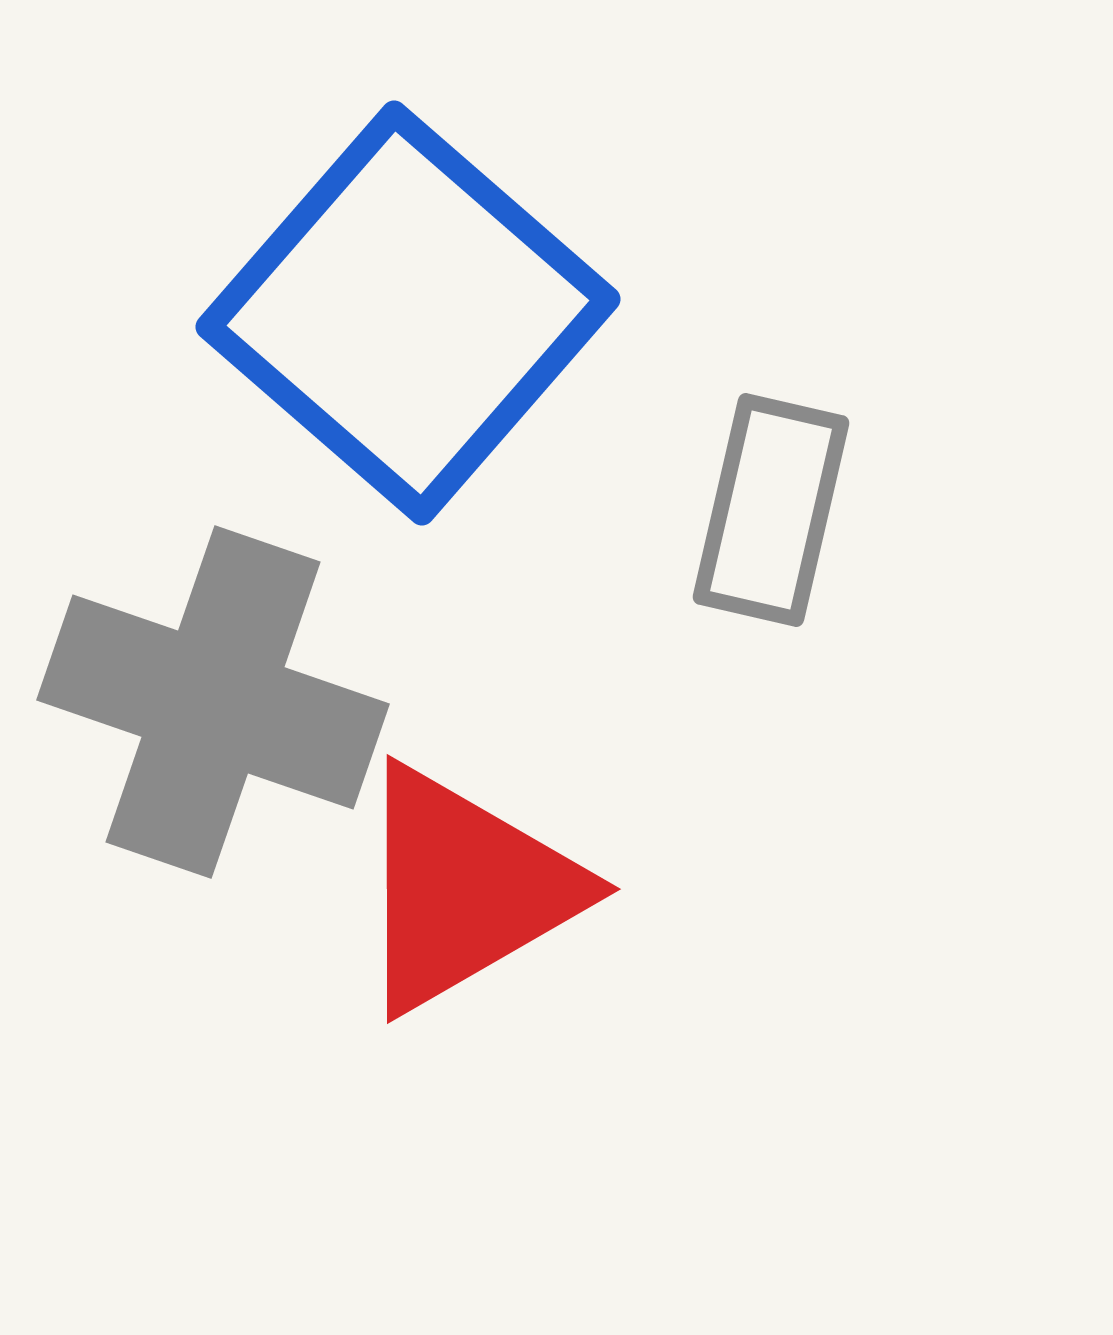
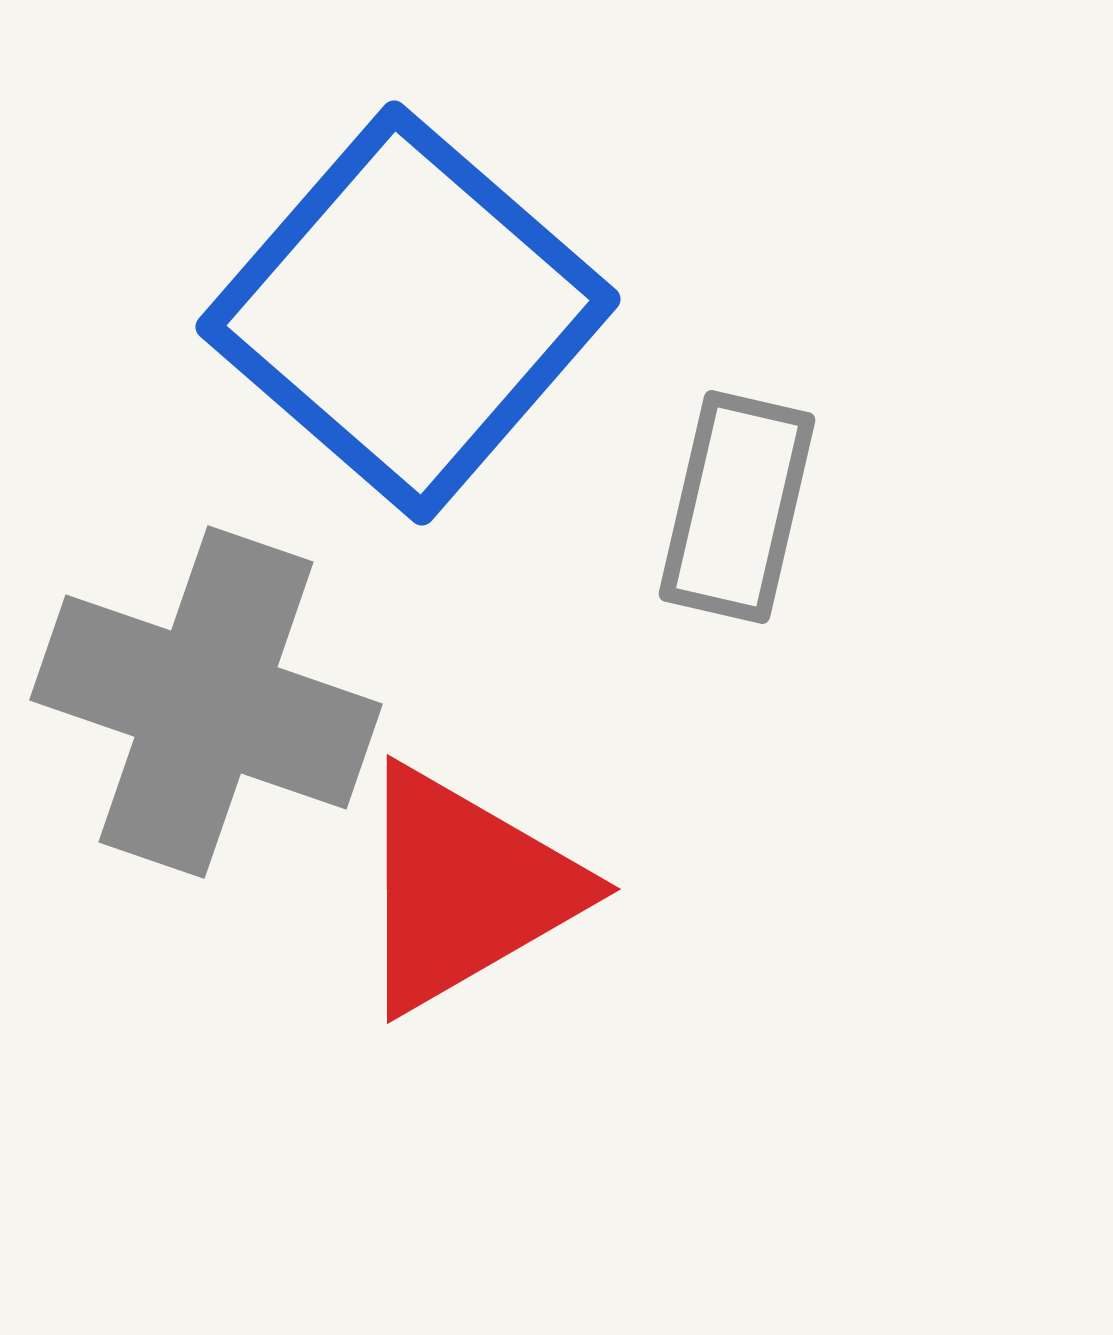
gray rectangle: moved 34 px left, 3 px up
gray cross: moved 7 px left
